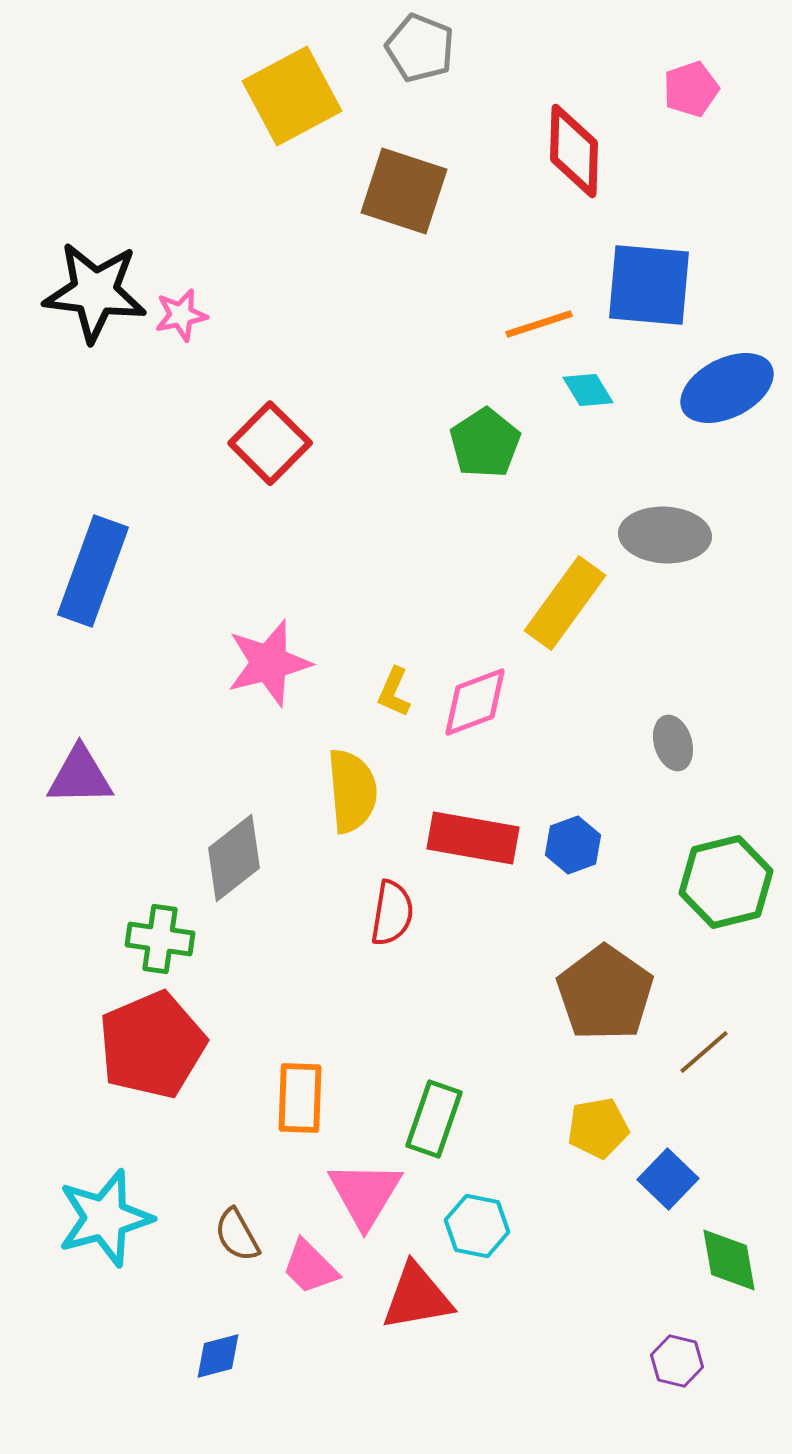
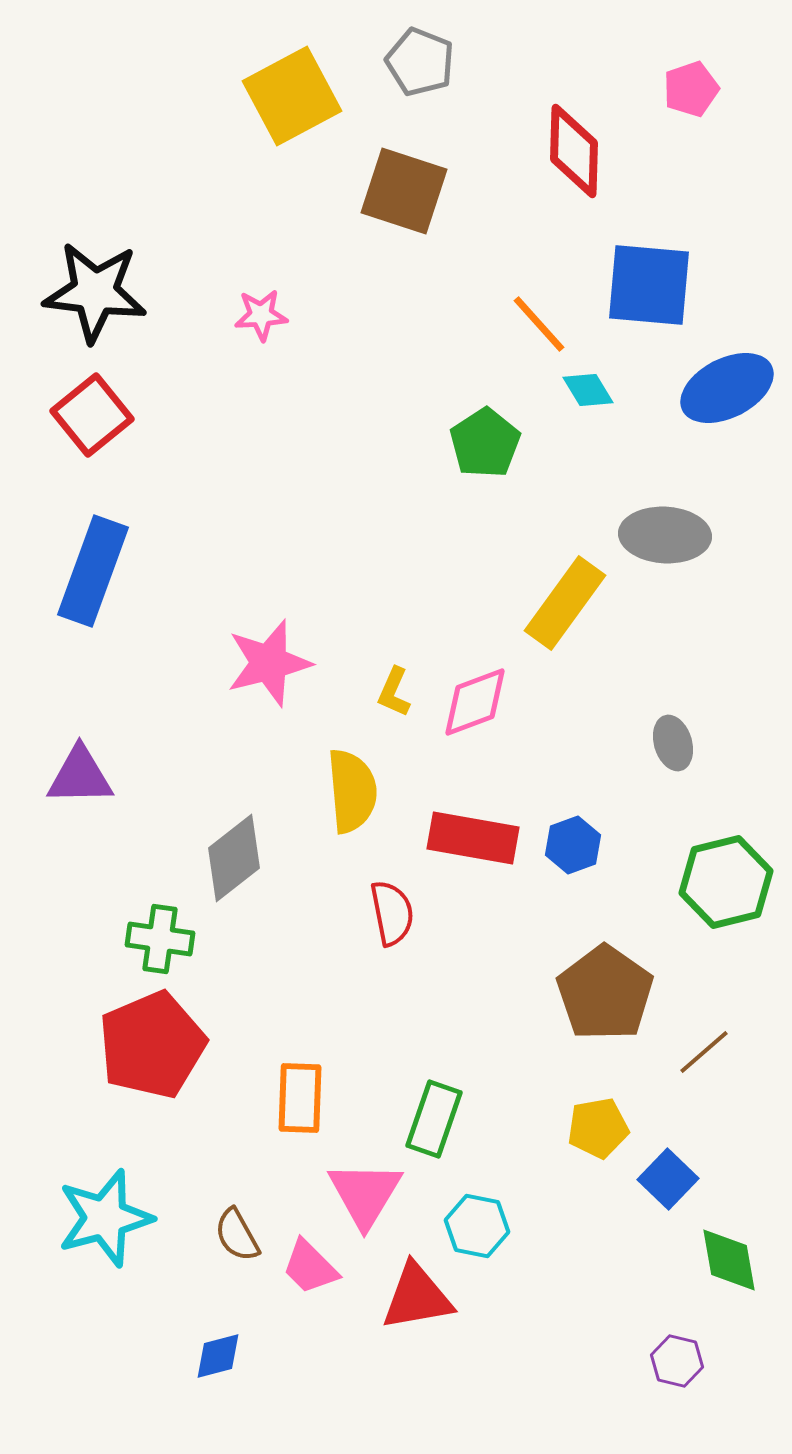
gray pentagon at (420, 48): moved 14 px down
pink star at (181, 315): moved 80 px right; rotated 8 degrees clockwise
orange line at (539, 324): rotated 66 degrees clockwise
red square at (270, 443): moved 178 px left, 28 px up; rotated 6 degrees clockwise
red semicircle at (392, 913): rotated 20 degrees counterclockwise
